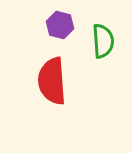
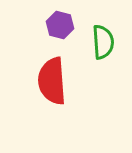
green semicircle: moved 1 px down
